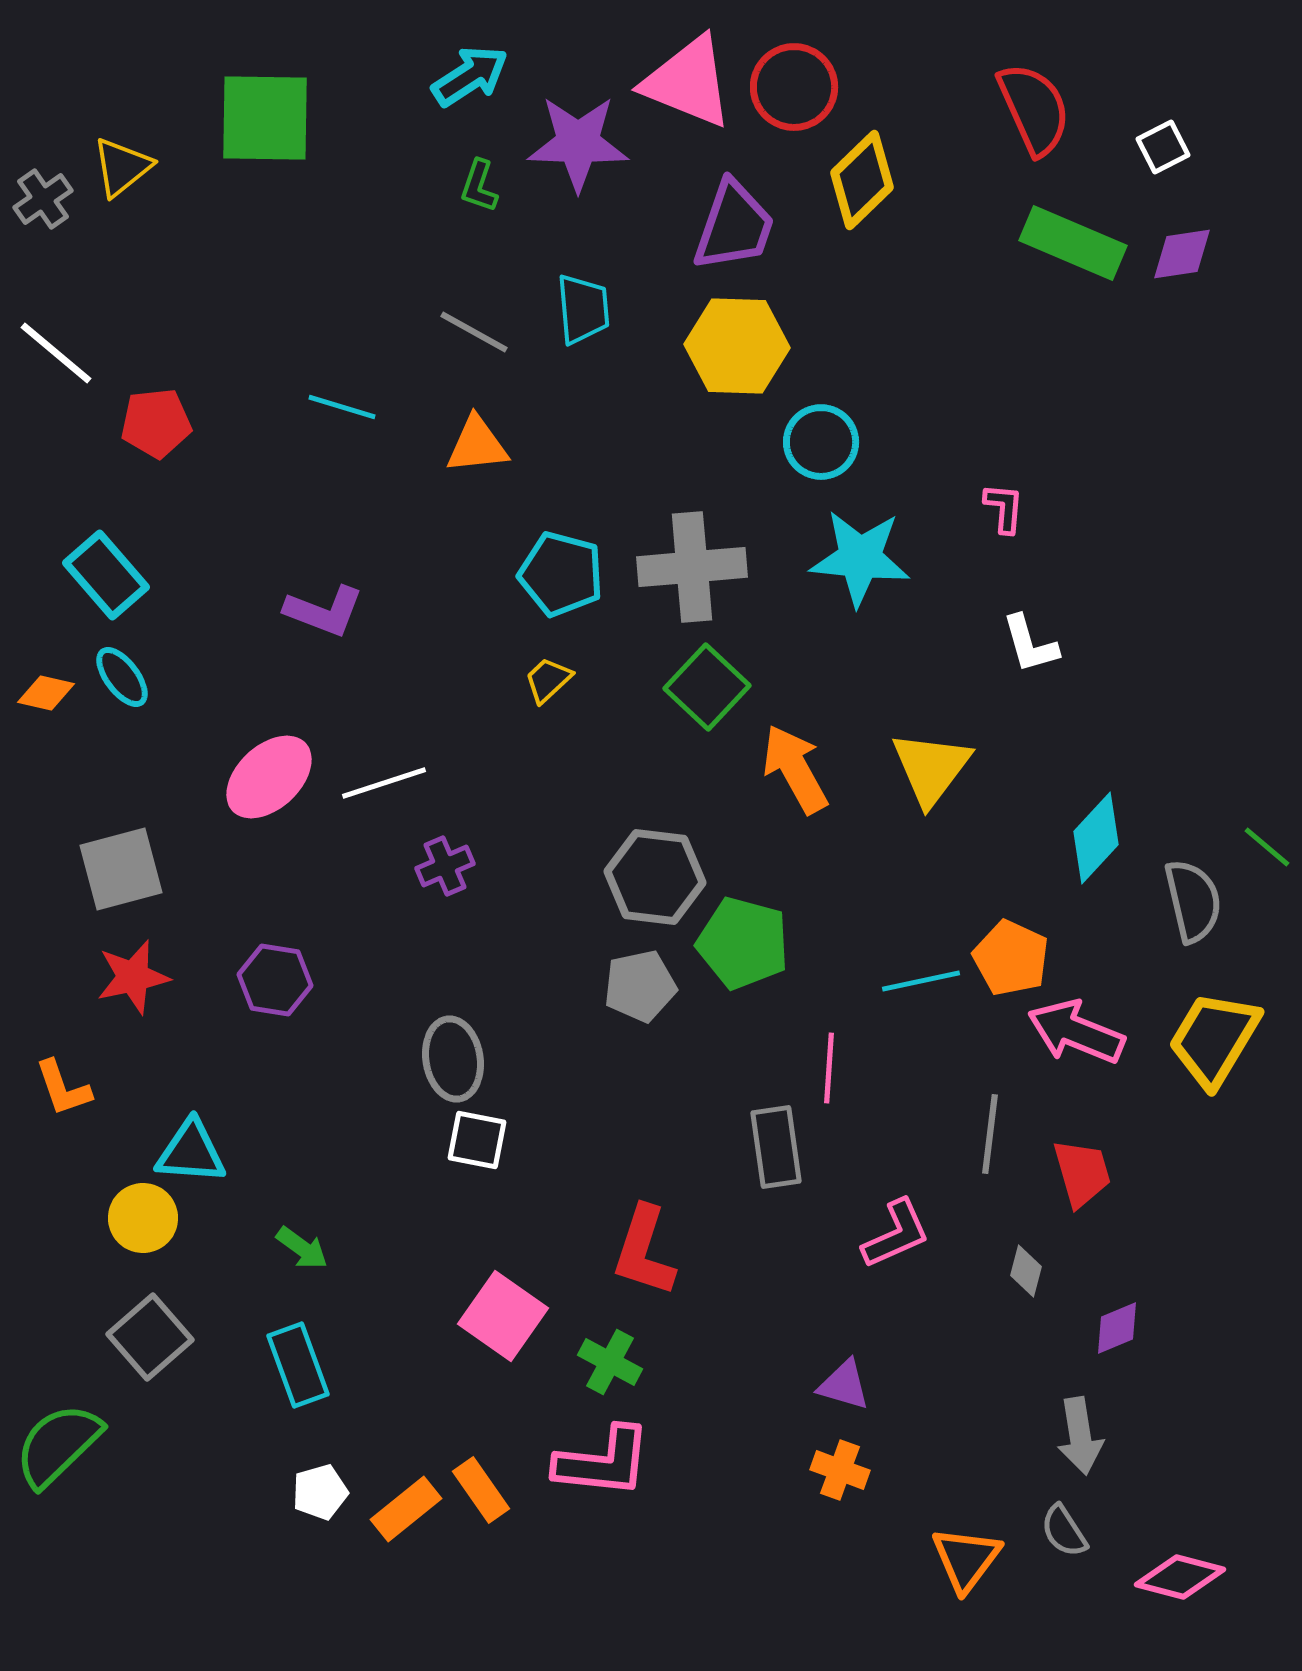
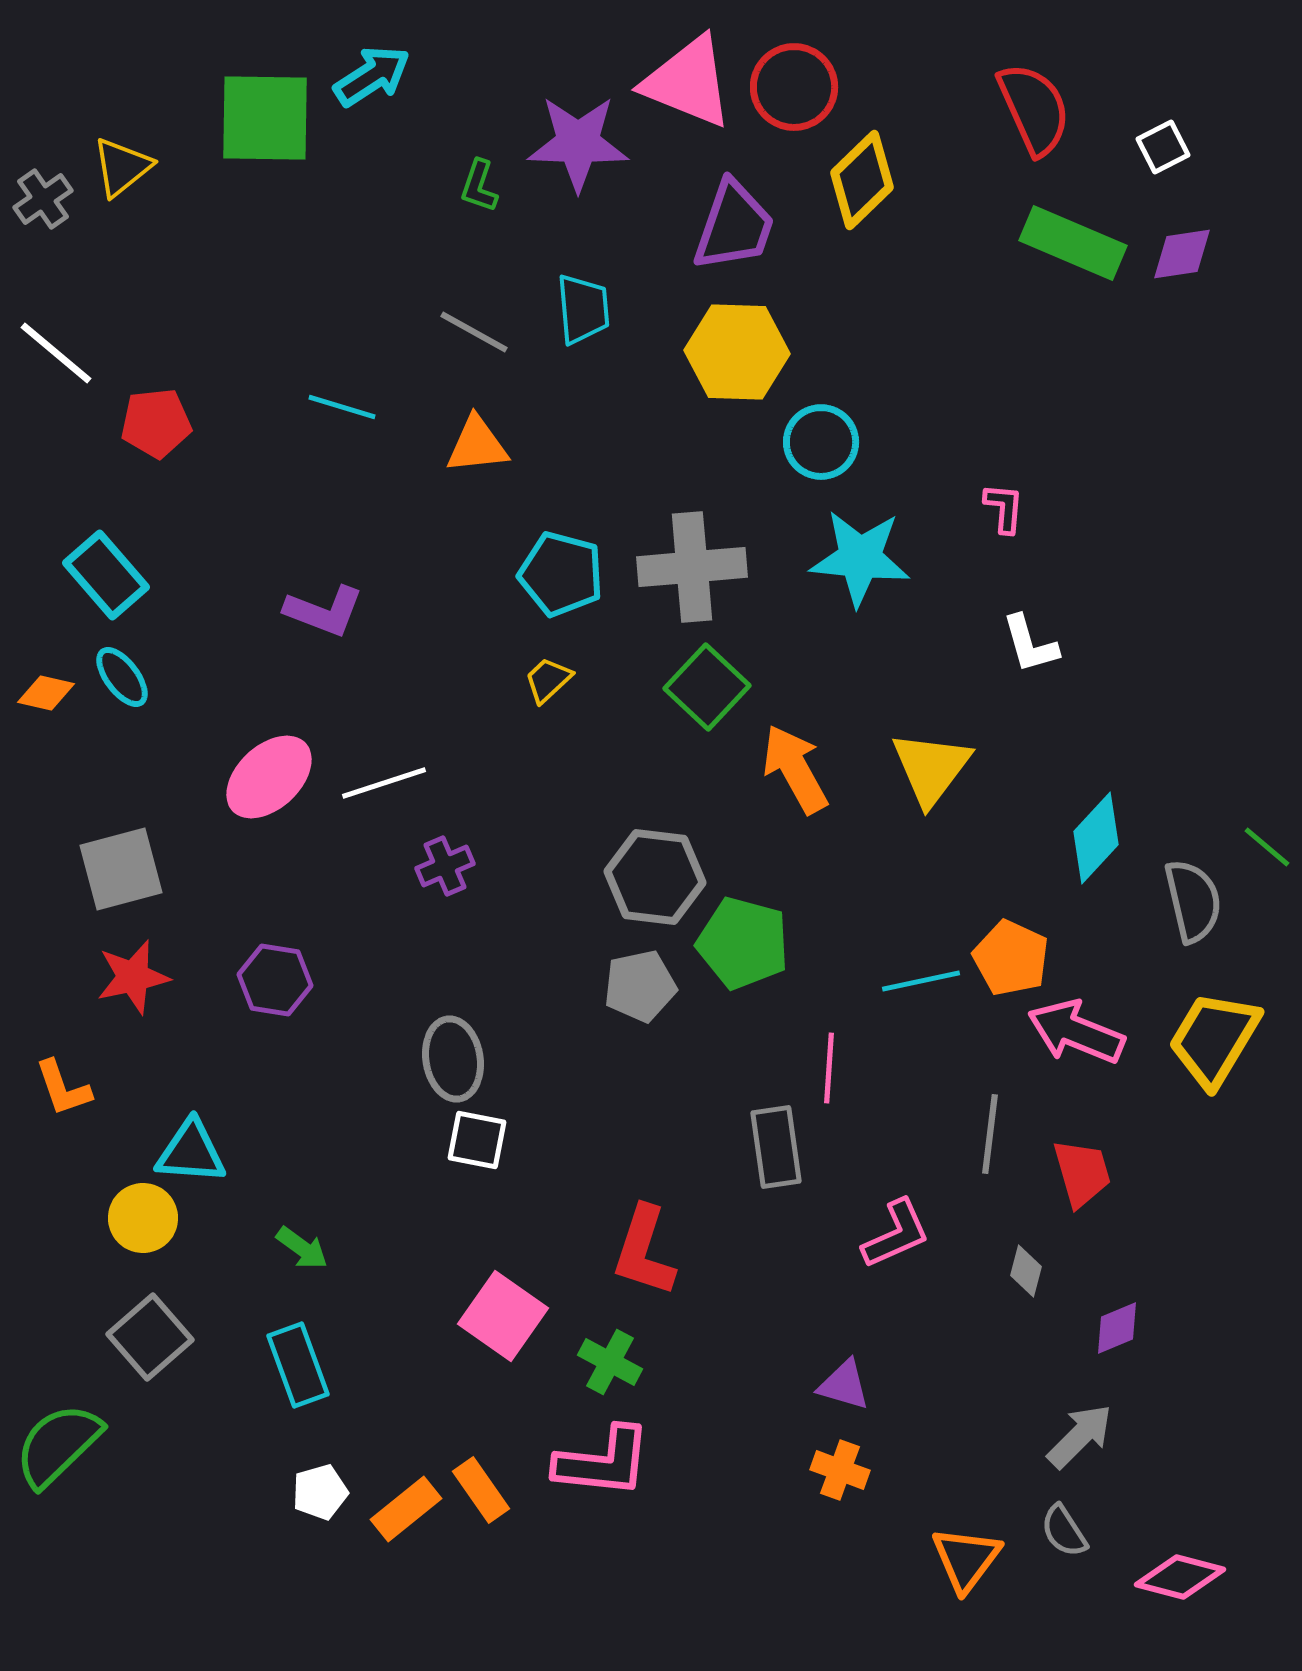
cyan arrow at (470, 76): moved 98 px left
yellow hexagon at (737, 346): moved 6 px down
gray arrow at (1080, 1436): rotated 126 degrees counterclockwise
